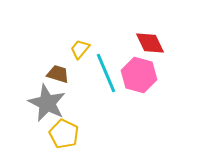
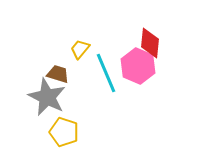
red diamond: rotated 32 degrees clockwise
pink hexagon: moved 1 px left, 9 px up; rotated 8 degrees clockwise
gray star: moved 6 px up
yellow pentagon: moved 2 px up; rotated 8 degrees counterclockwise
